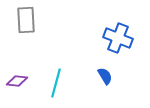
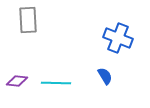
gray rectangle: moved 2 px right
cyan line: rotated 76 degrees clockwise
